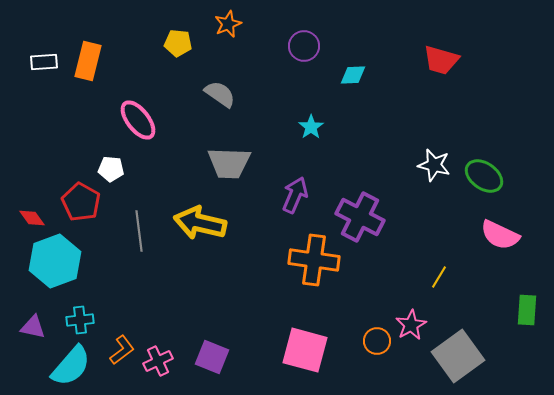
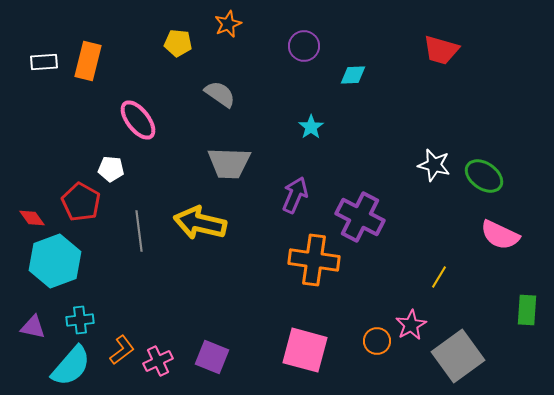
red trapezoid: moved 10 px up
